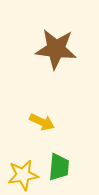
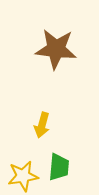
yellow arrow: moved 3 px down; rotated 80 degrees clockwise
yellow star: moved 1 px down
